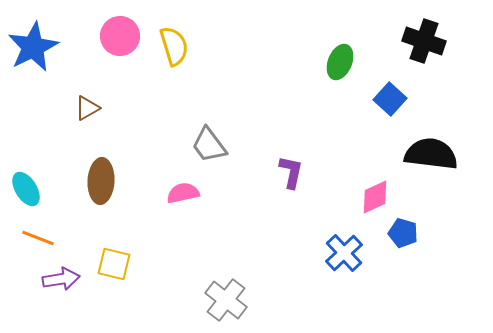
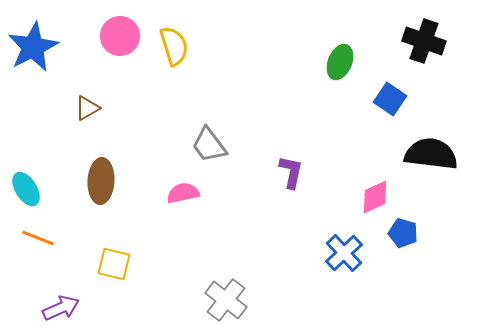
blue square: rotated 8 degrees counterclockwise
purple arrow: moved 29 px down; rotated 15 degrees counterclockwise
